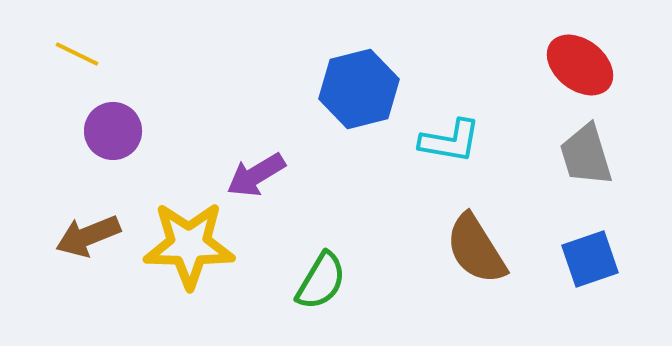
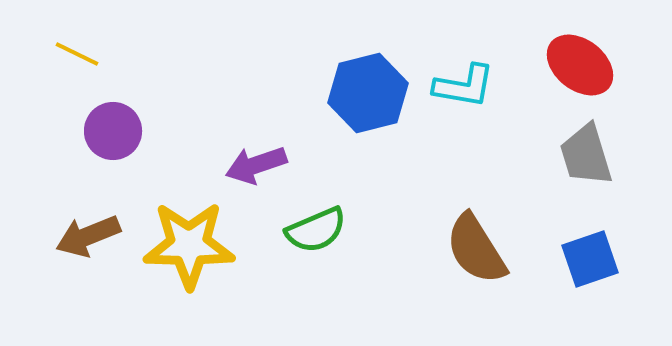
blue hexagon: moved 9 px right, 4 px down
cyan L-shape: moved 14 px right, 55 px up
purple arrow: moved 10 px up; rotated 12 degrees clockwise
green semicircle: moved 5 px left, 51 px up; rotated 36 degrees clockwise
